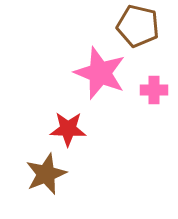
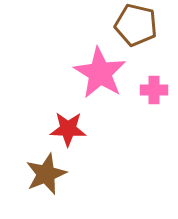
brown pentagon: moved 2 px left, 1 px up
pink star: rotated 10 degrees clockwise
